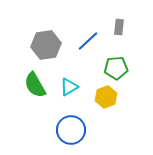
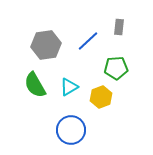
yellow hexagon: moved 5 px left
